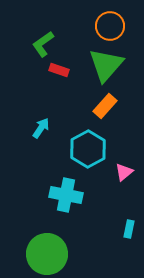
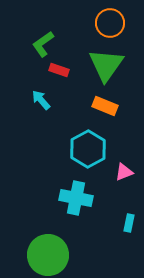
orange circle: moved 3 px up
green triangle: rotated 6 degrees counterclockwise
orange rectangle: rotated 70 degrees clockwise
cyan arrow: moved 28 px up; rotated 75 degrees counterclockwise
pink triangle: rotated 18 degrees clockwise
cyan cross: moved 10 px right, 3 px down
cyan rectangle: moved 6 px up
green circle: moved 1 px right, 1 px down
